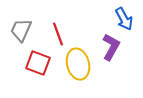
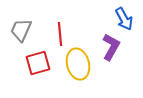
red line: moved 2 px right; rotated 15 degrees clockwise
red square: rotated 35 degrees counterclockwise
